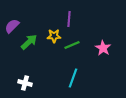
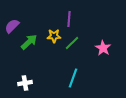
green line: moved 2 px up; rotated 21 degrees counterclockwise
white cross: rotated 24 degrees counterclockwise
